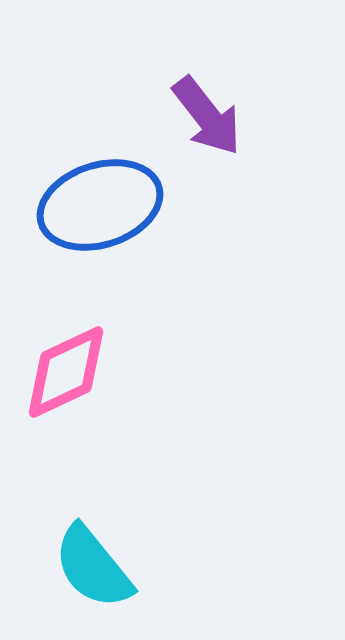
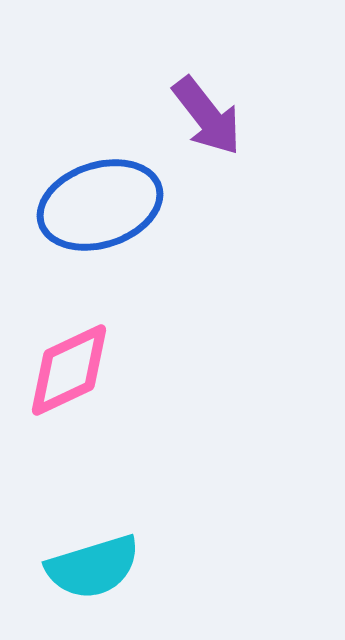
pink diamond: moved 3 px right, 2 px up
cyan semicircle: rotated 68 degrees counterclockwise
